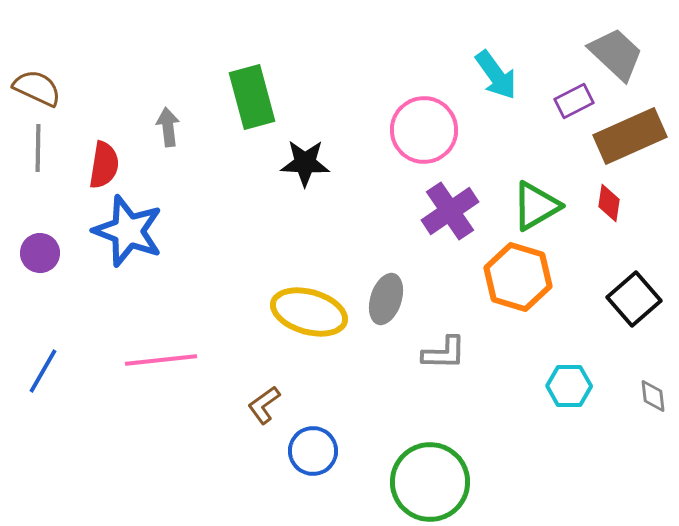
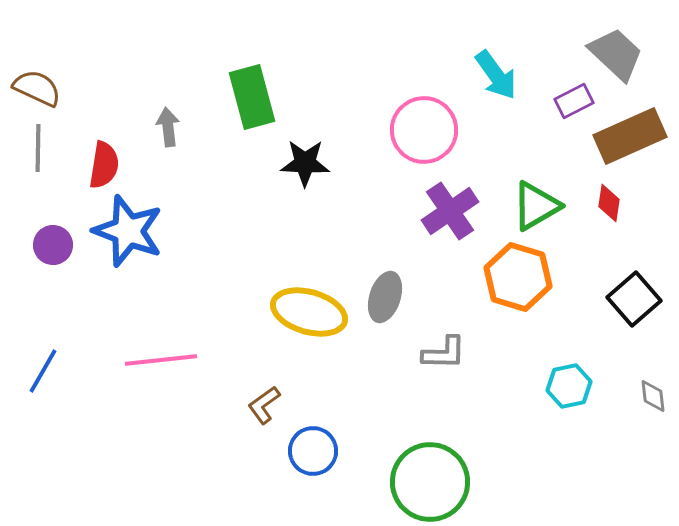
purple circle: moved 13 px right, 8 px up
gray ellipse: moved 1 px left, 2 px up
cyan hexagon: rotated 12 degrees counterclockwise
